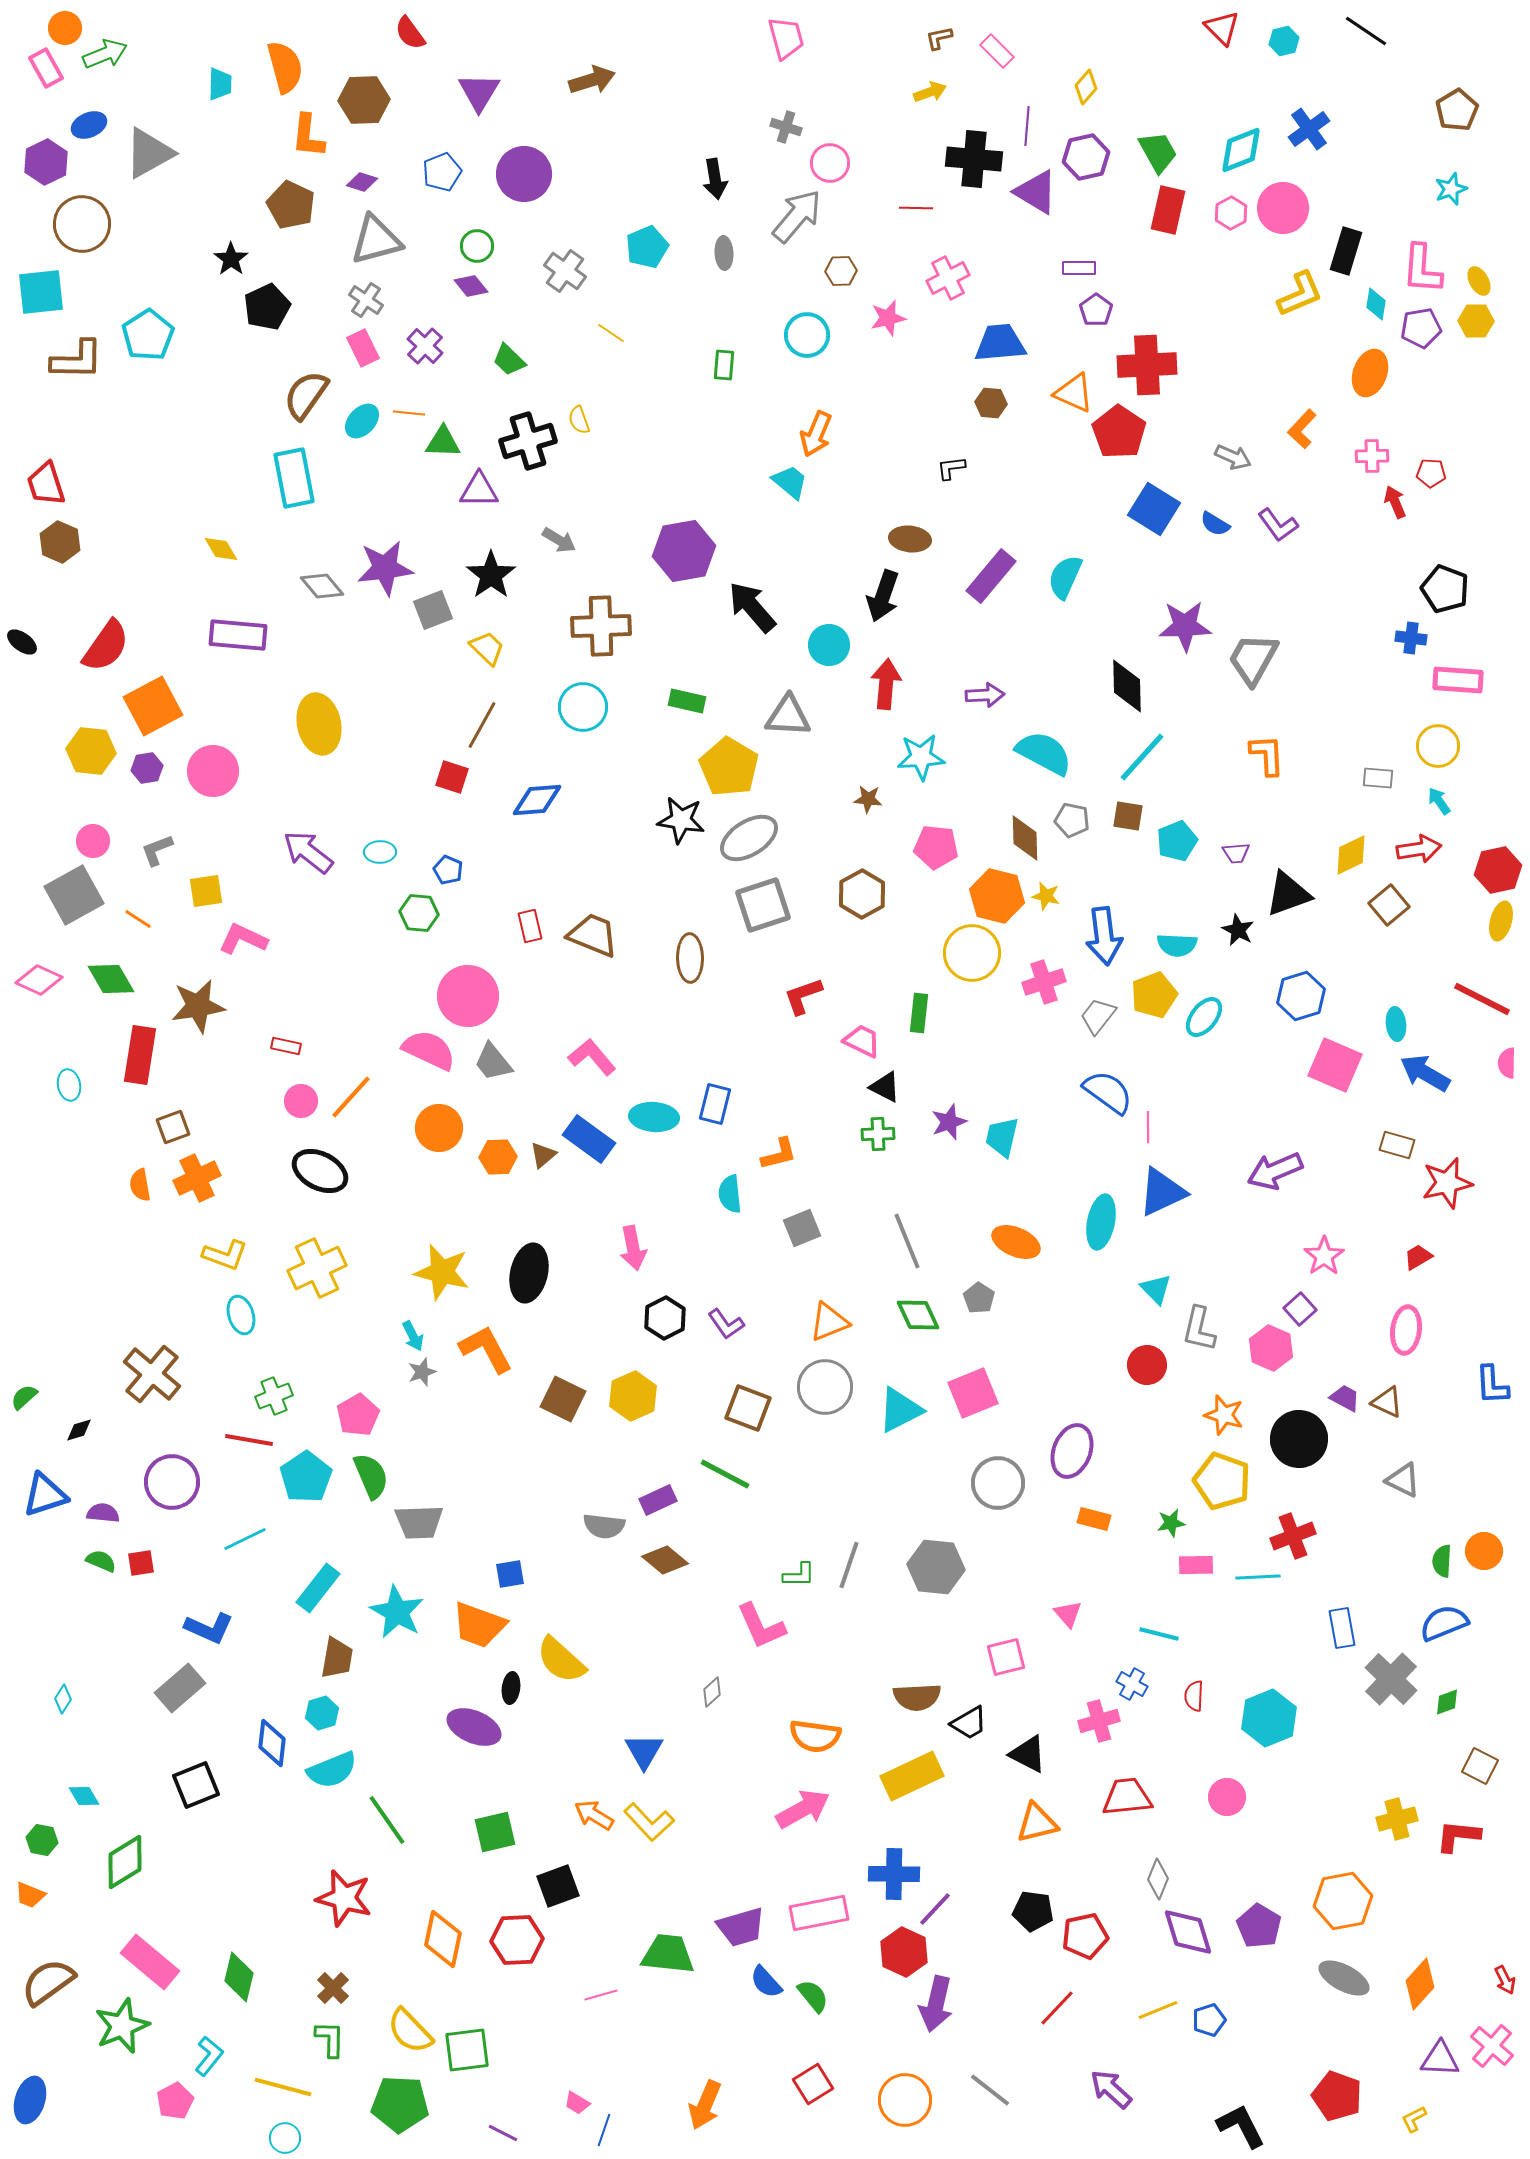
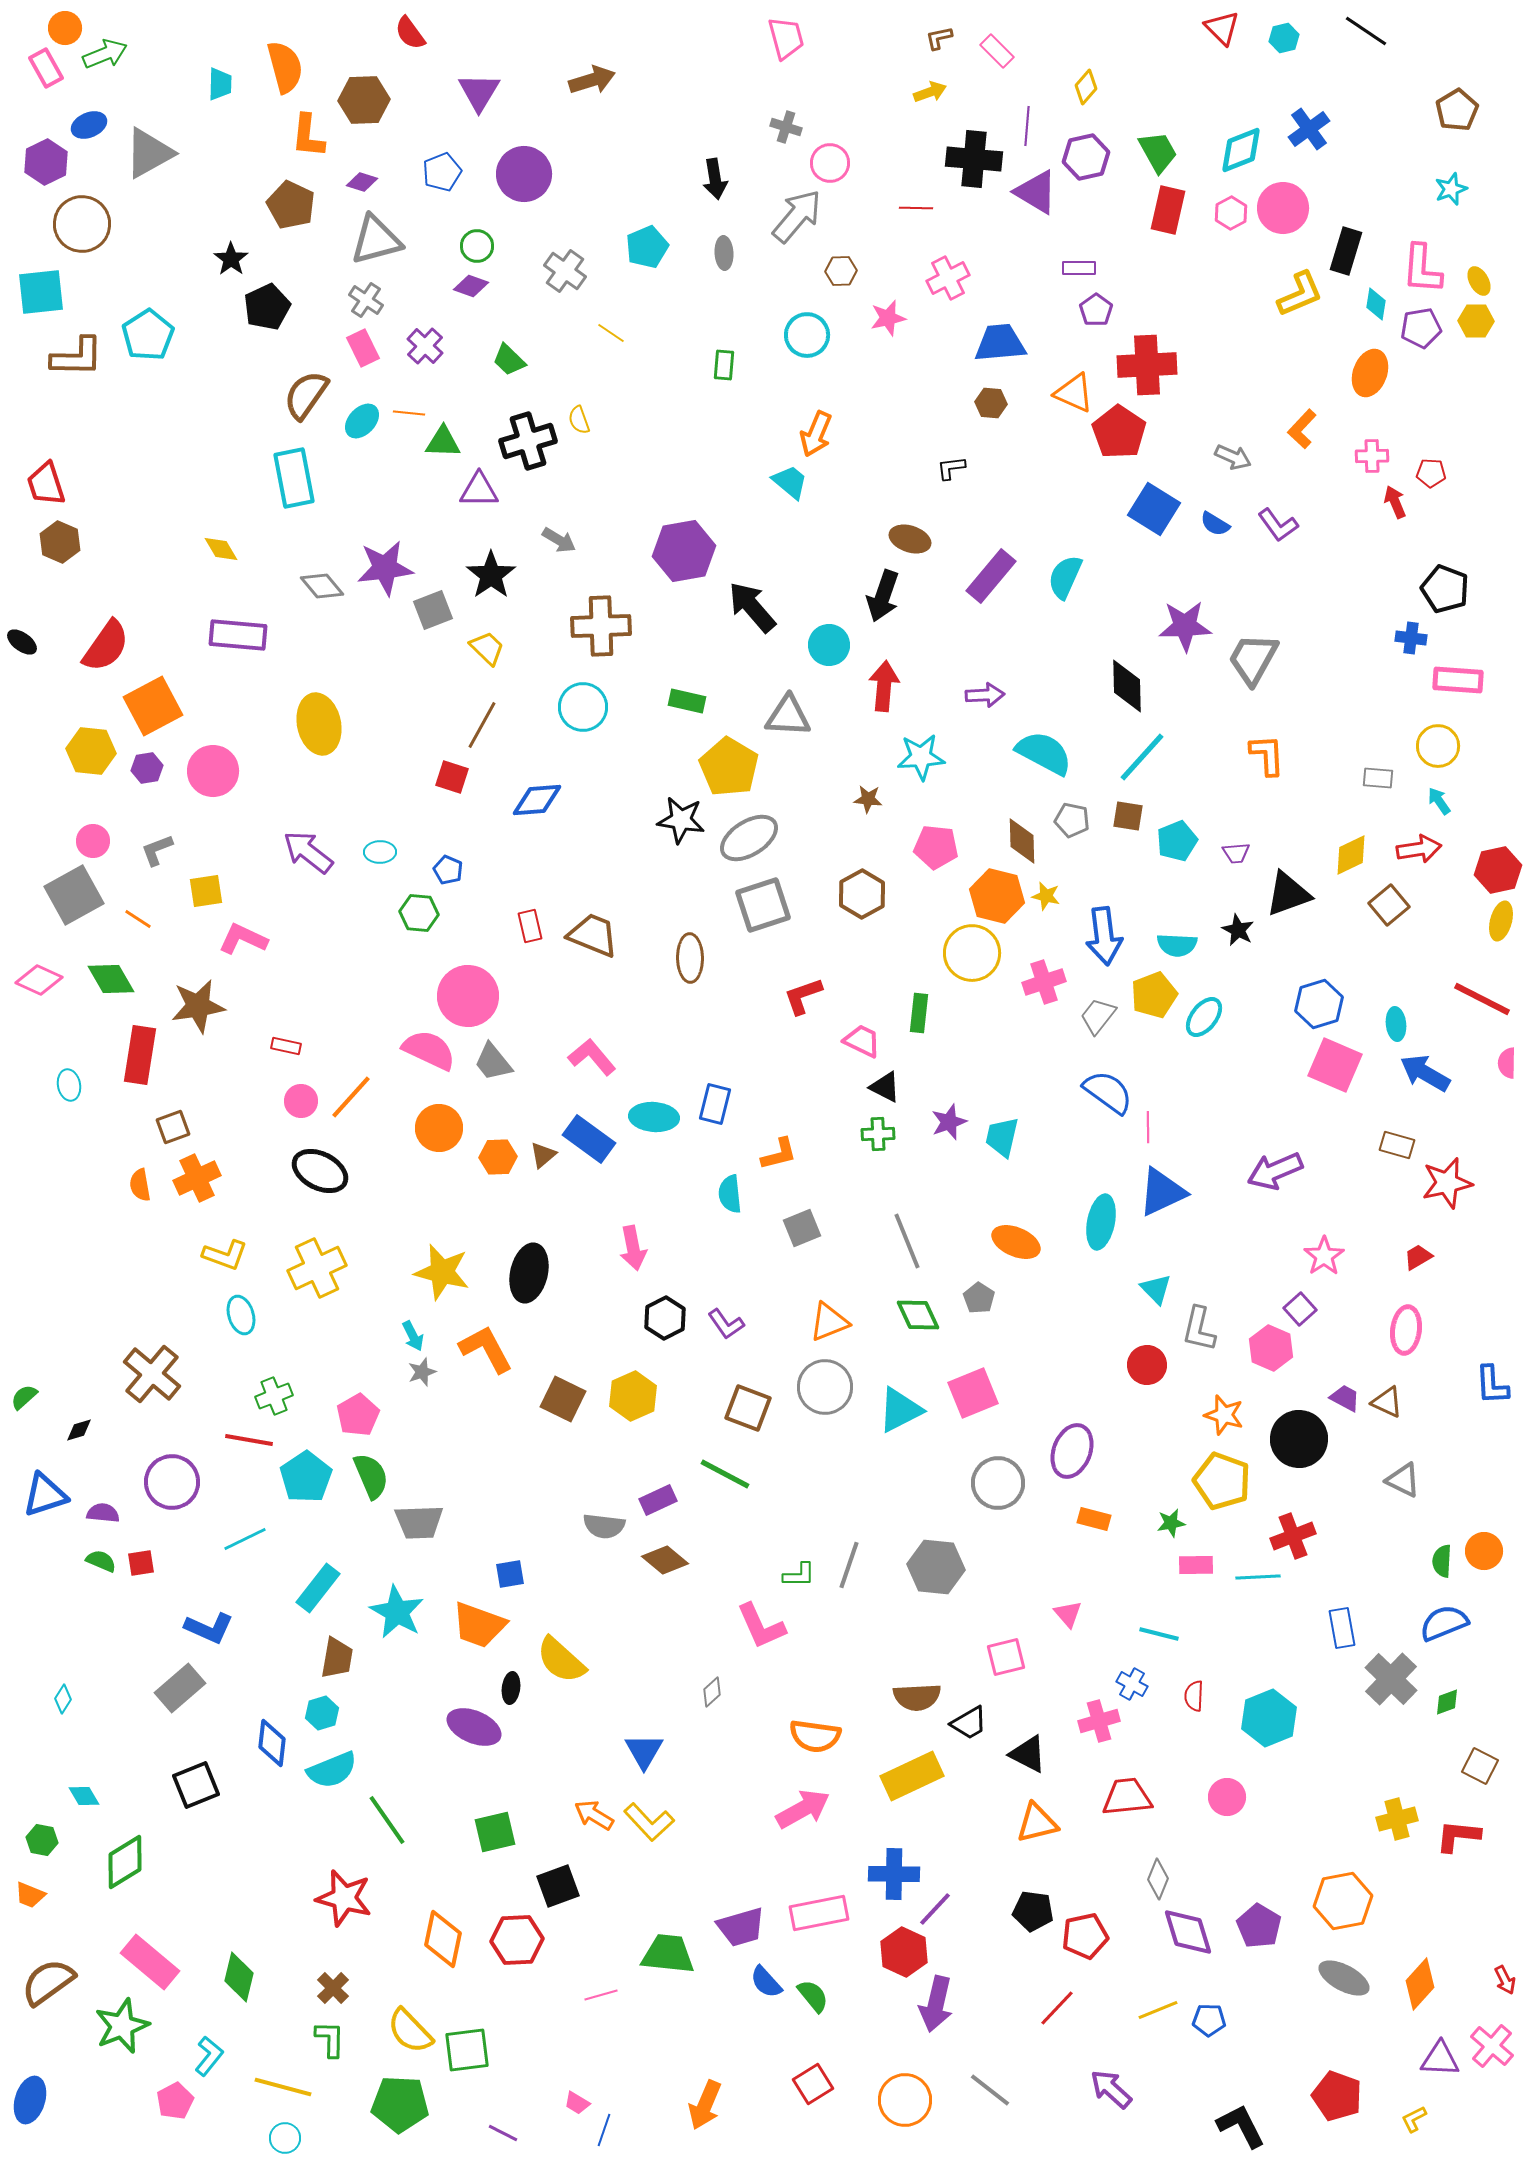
cyan hexagon at (1284, 41): moved 3 px up
purple diamond at (471, 286): rotated 32 degrees counterclockwise
brown L-shape at (77, 360): moved 3 px up
brown ellipse at (910, 539): rotated 12 degrees clockwise
red arrow at (886, 684): moved 2 px left, 2 px down
brown diamond at (1025, 838): moved 3 px left, 3 px down
blue hexagon at (1301, 996): moved 18 px right, 8 px down
blue pentagon at (1209, 2020): rotated 20 degrees clockwise
